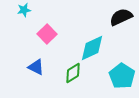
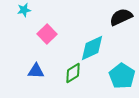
blue triangle: moved 4 px down; rotated 24 degrees counterclockwise
